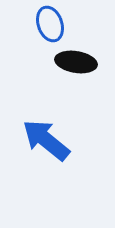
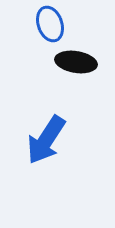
blue arrow: rotated 96 degrees counterclockwise
